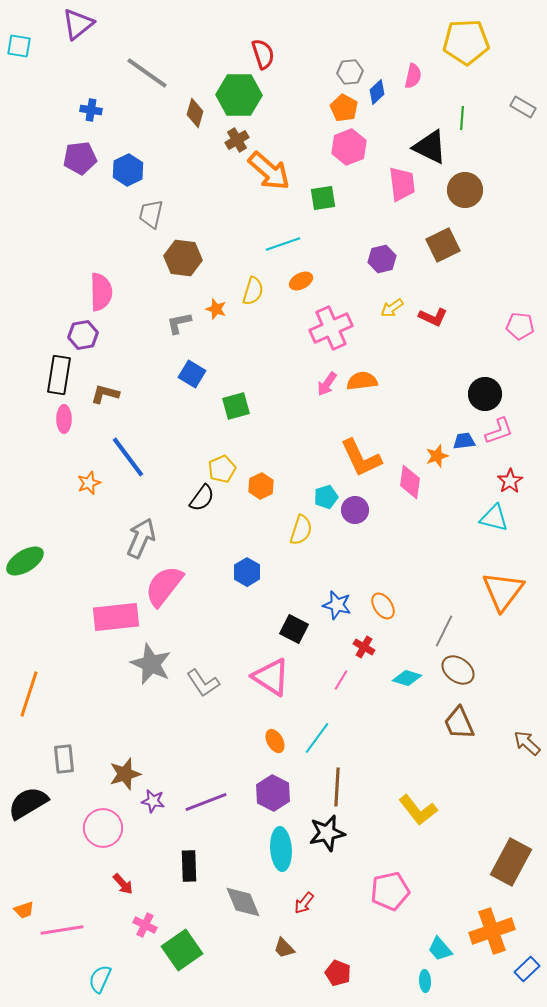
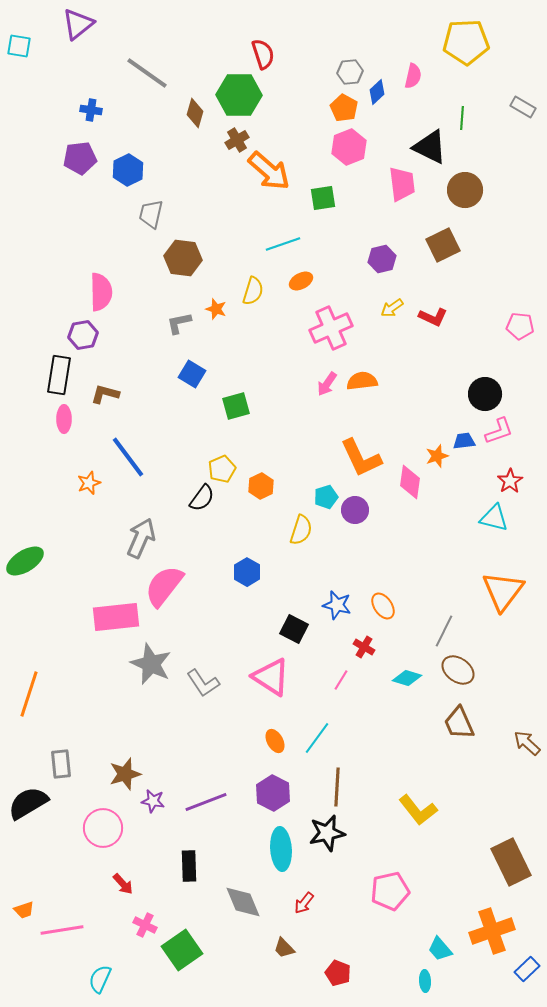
gray rectangle at (64, 759): moved 3 px left, 5 px down
brown rectangle at (511, 862): rotated 54 degrees counterclockwise
